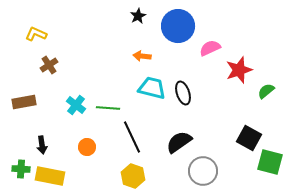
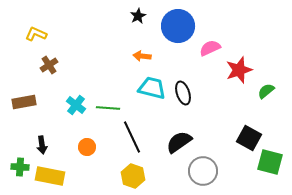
green cross: moved 1 px left, 2 px up
